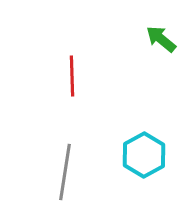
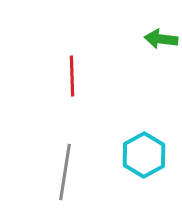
green arrow: rotated 32 degrees counterclockwise
